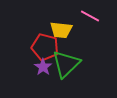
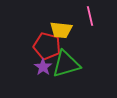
pink line: rotated 48 degrees clockwise
red pentagon: moved 2 px right, 1 px up
green triangle: rotated 28 degrees clockwise
